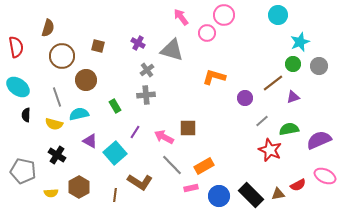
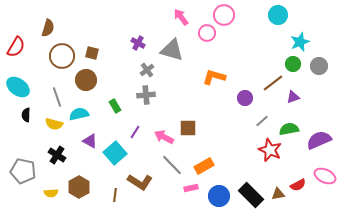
brown square at (98, 46): moved 6 px left, 7 px down
red semicircle at (16, 47): rotated 40 degrees clockwise
